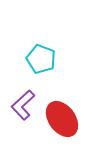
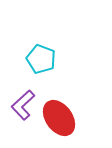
red ellipse: moved 3 px left, 1 px up
